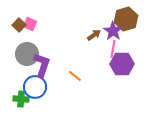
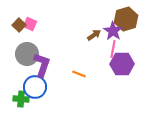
orange line: moved 4 px right, 2 px up; rotated 16 degrees counterclockwise
